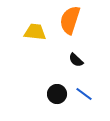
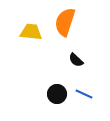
orange semicircle: moved 5 px left, 2 px down
yellow trapezoid: moved 4 px left
blue line: rotated 12 degrees counterclockwise
